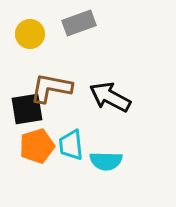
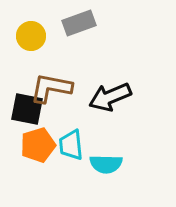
yellow circle: moved 1 px right, 2 px down
black arrow: rotated 51 degrees counterclockwise
black square: rotated 20 degrees clockwise
orange pentagon: moved 1 px right, 1 px up
cyan semicircle: moved 3 px down
